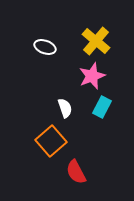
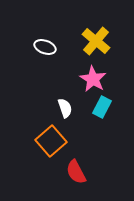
pink star: moved 1 px right, 3 px down; rotated 20 degrees counterclockwise
